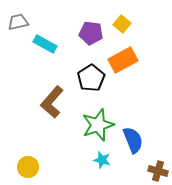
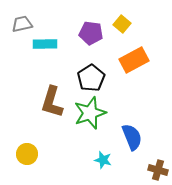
gray trapezoid: moved 4 px right, 2 px down
cyan rectangle: rotated 30 degrees counterclockwise
orange rectangle: moved 11 px right
brown L-shape: rotated 24 degrees counterclockwise
green star: moved 8 px left, 12 px up
blue semicircle: moved 1 px left, 3 px up
cyan star: moved 1 px right
yellow circle: moved 1 px left, 13 px up
brown cross: moved 1 px up
